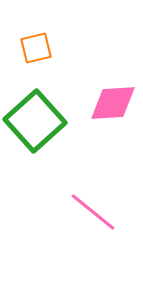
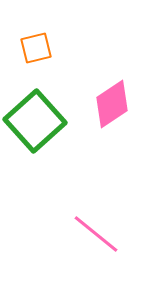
pink diamond: moved 1 px left, 1 px down; rotated 30 degrees counterclockwise
pink line: moved 3 px right, 22 px down
